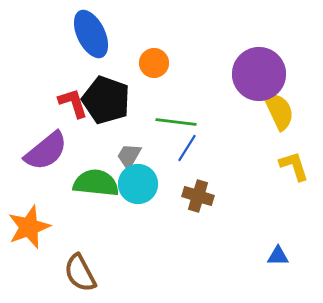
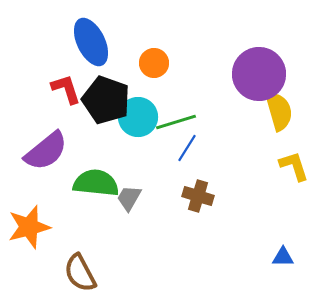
blue ellipse: moved 8 px down
red L-shape: moved 7 px left, 14 px up
yellow semicircle: rotated 9 degrees clockwise
green line: rotated 24 degrees counterclockwise
gray trapezoid: moved 42 px down
cyan circle: moved 67 px up
orange star: rotated 6 degrees clockwise
blue triangle: moved 5 px right, 1 px down
